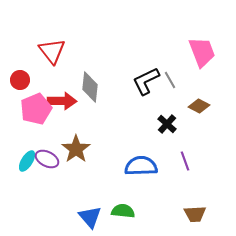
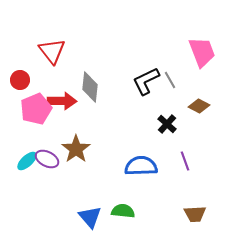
cyan ellipse: rotated 15 degrees clockwise
